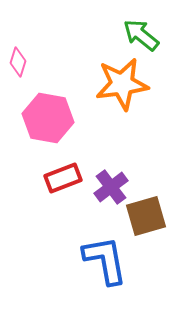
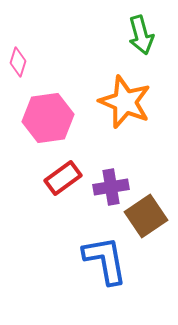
green arrow: rotated 144 degrees counterclockwise
orange star: moved 3 px right, 18 px down; rotated 30 degrees clockwise
pink hexagon: rotated 18 degrees counterclockwise
red rectangle: rotated 15 degrees counterclockwise
purple cross: rotated 28 degrees clockwise
brown square: rotated 18 degrees counterclockwise
